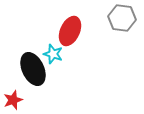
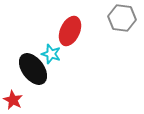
cyan star: moved 2 px left
black ellipse: rotated 12 degrees counterclockwise
red star: rotated 24 degrees counterclockwise
